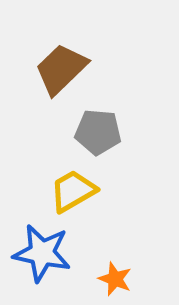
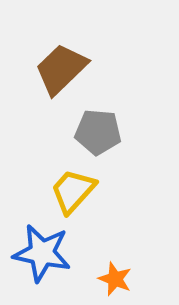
yellow trapezoid: rotated 18 degrees counterclockwise
